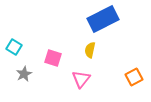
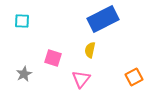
cyan square: moved 8 px right, 26 px up; rotated 28 degrees counterclockwise
